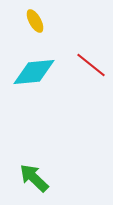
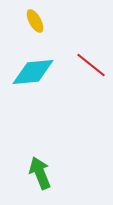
cyan diamond: moved 1 px left
green arrow: moved 6 px right, 5 px up; rotated 24 degrees clockwise
